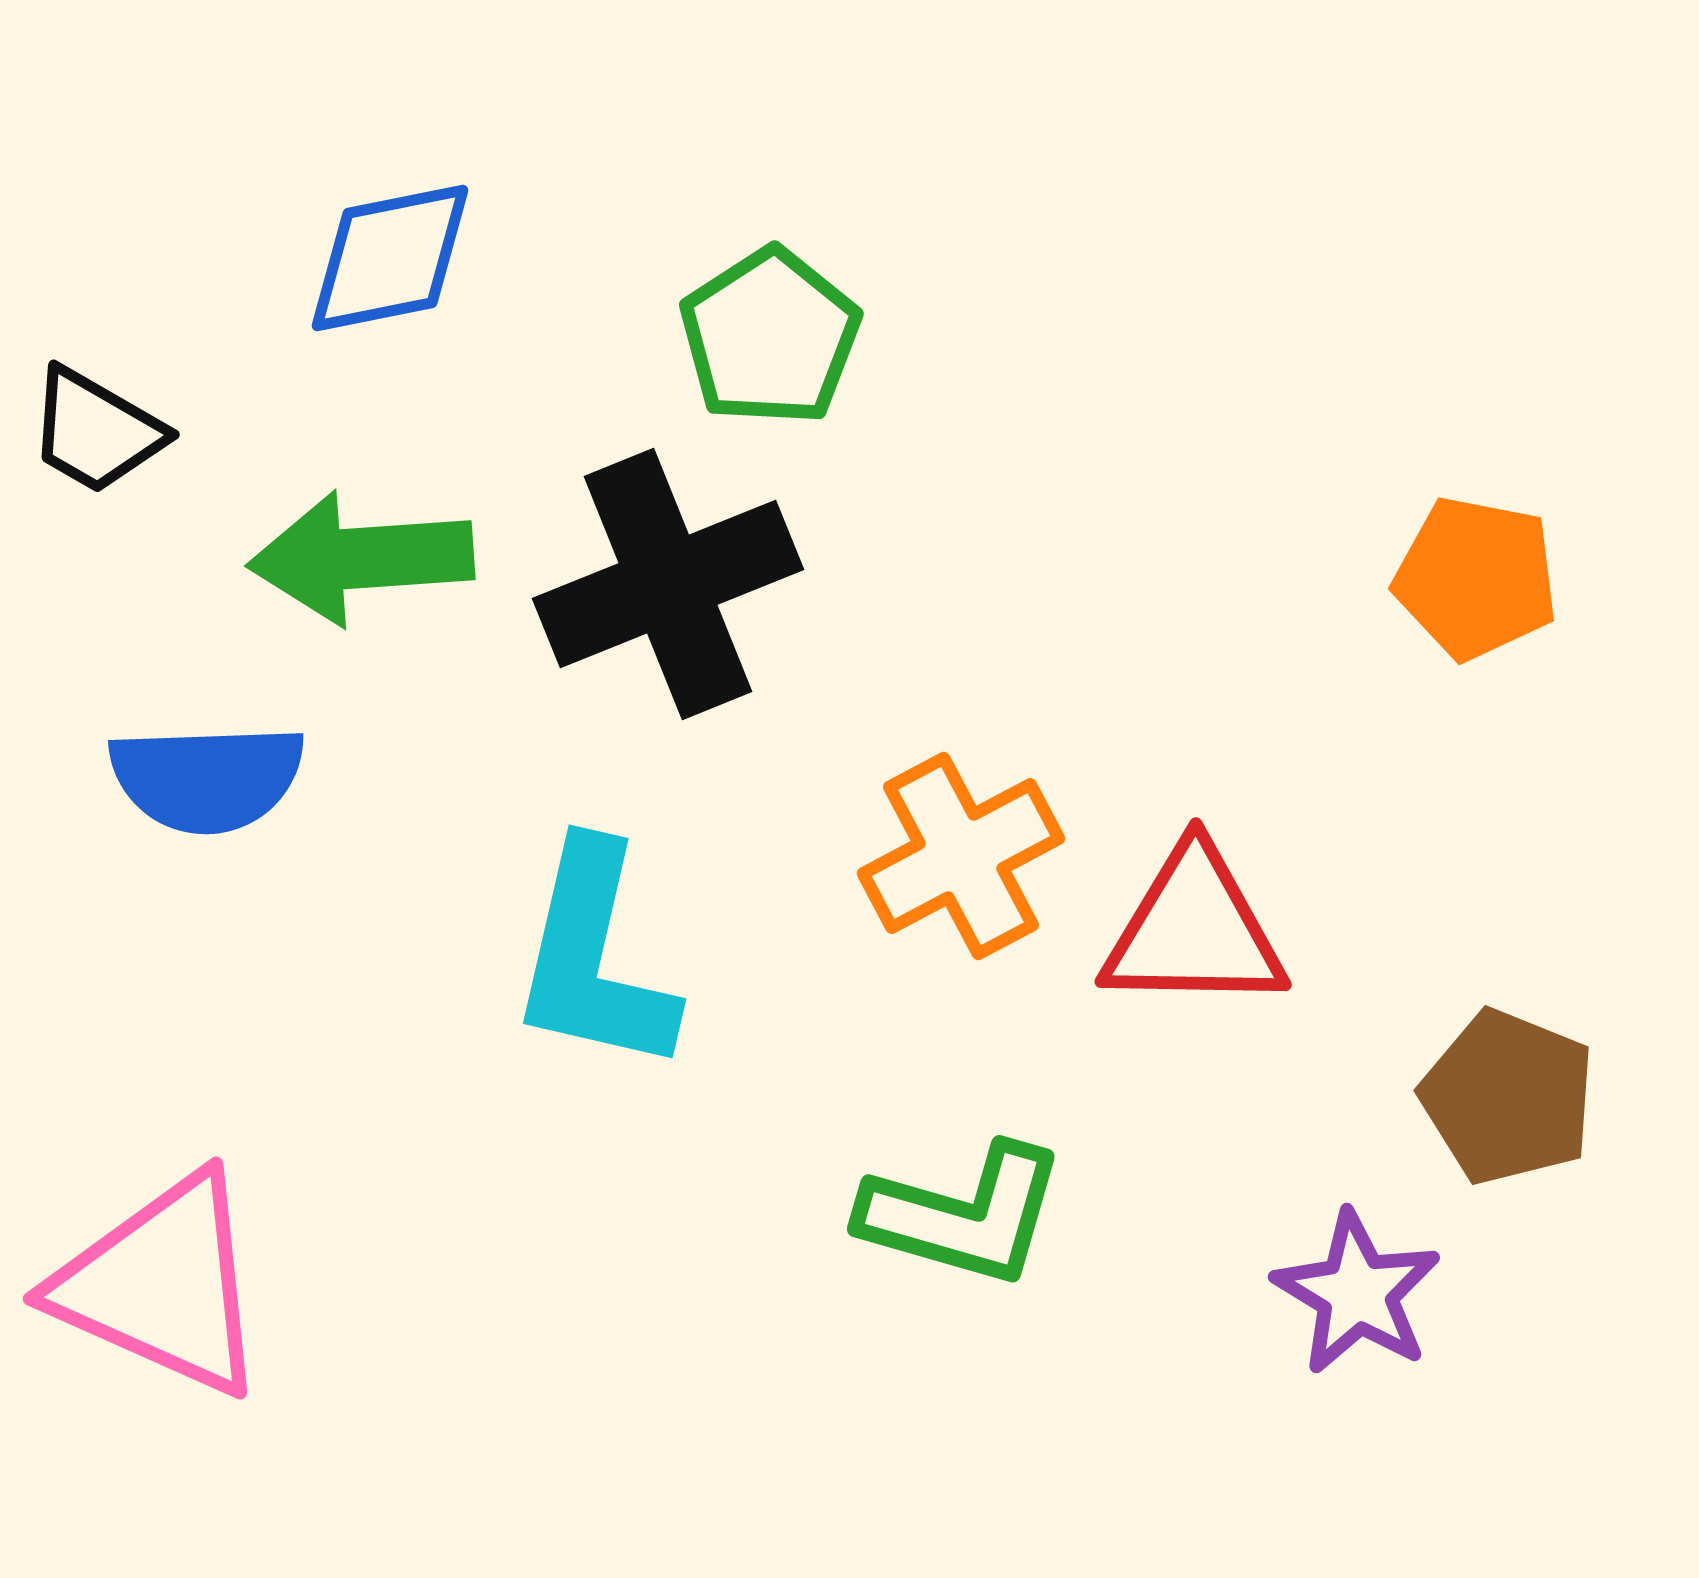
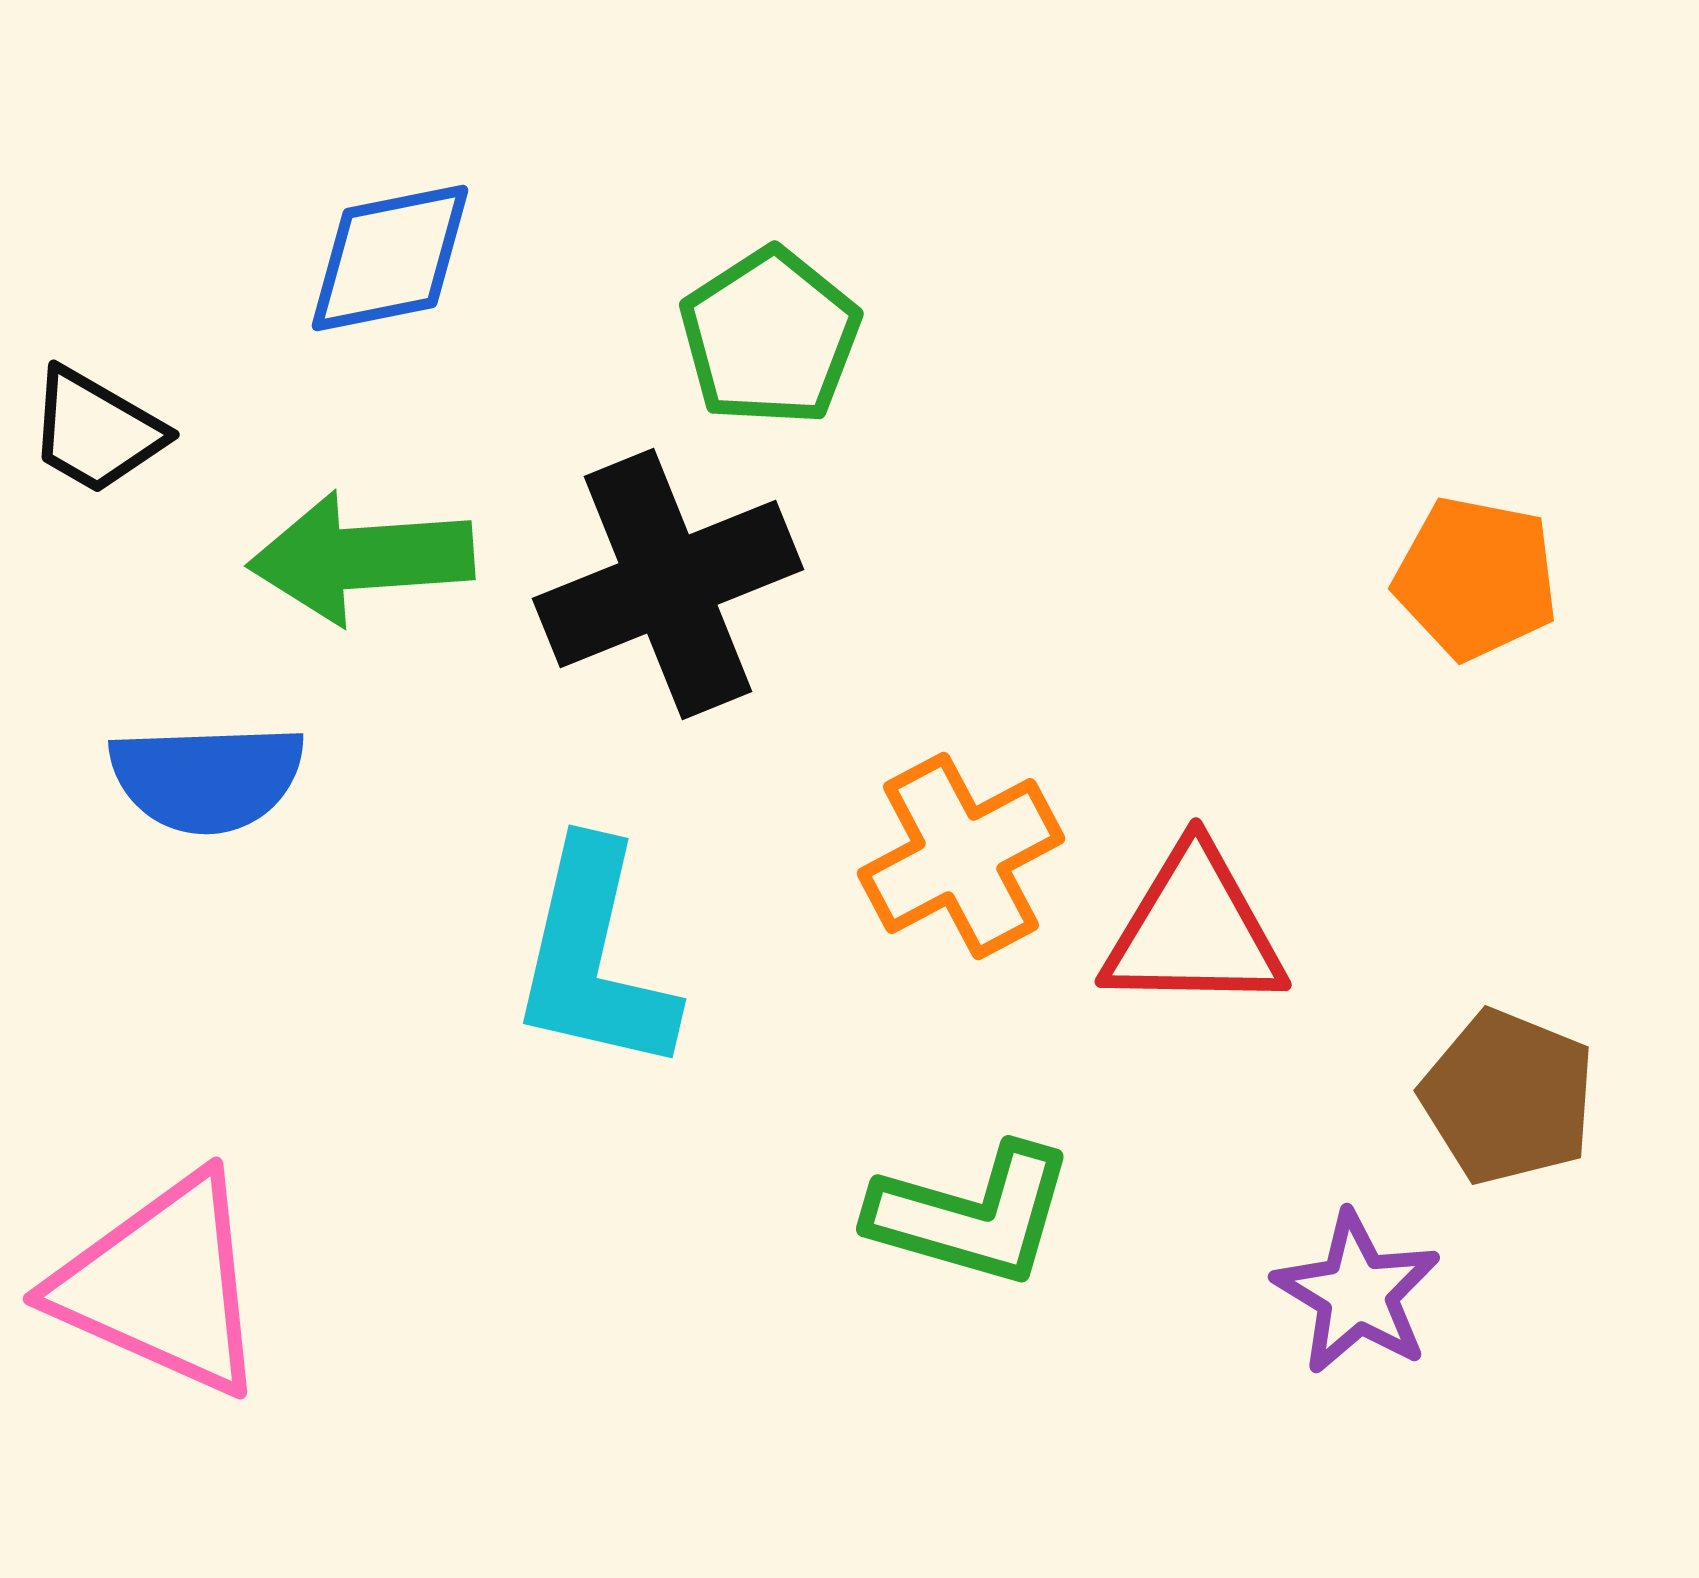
green L-shape: moved 9 px right
